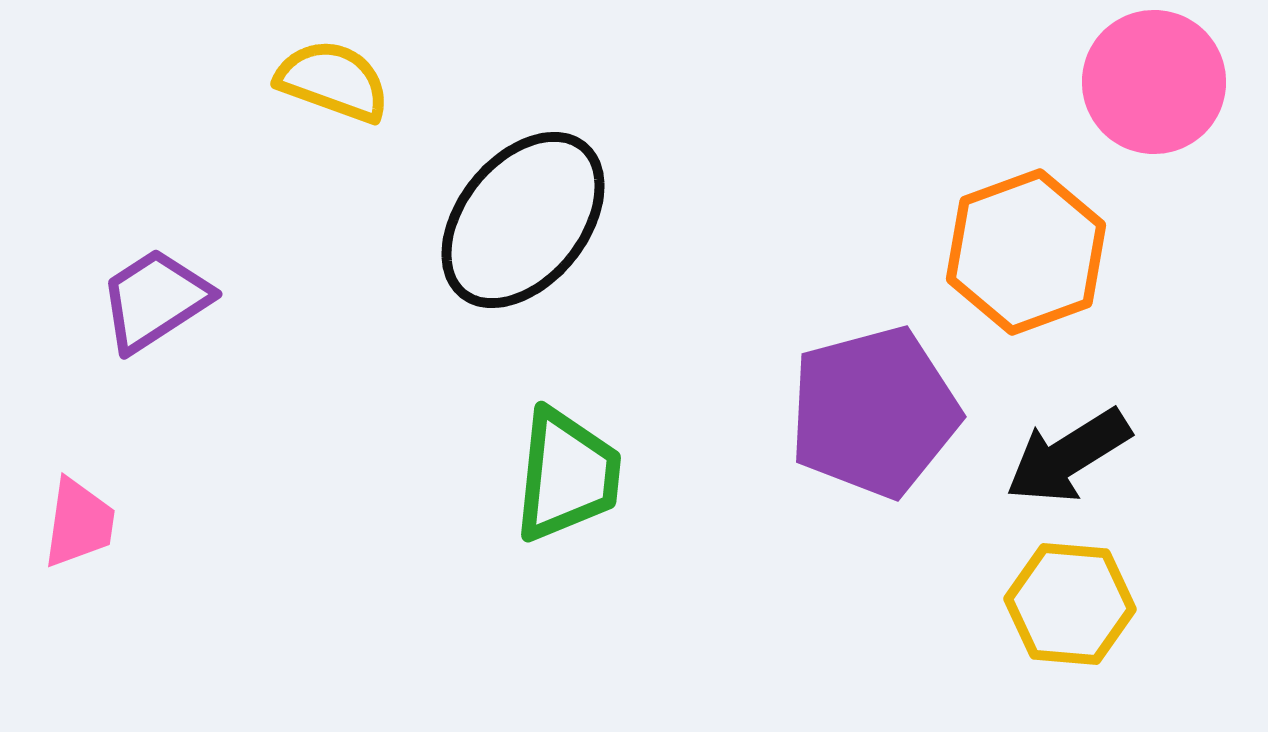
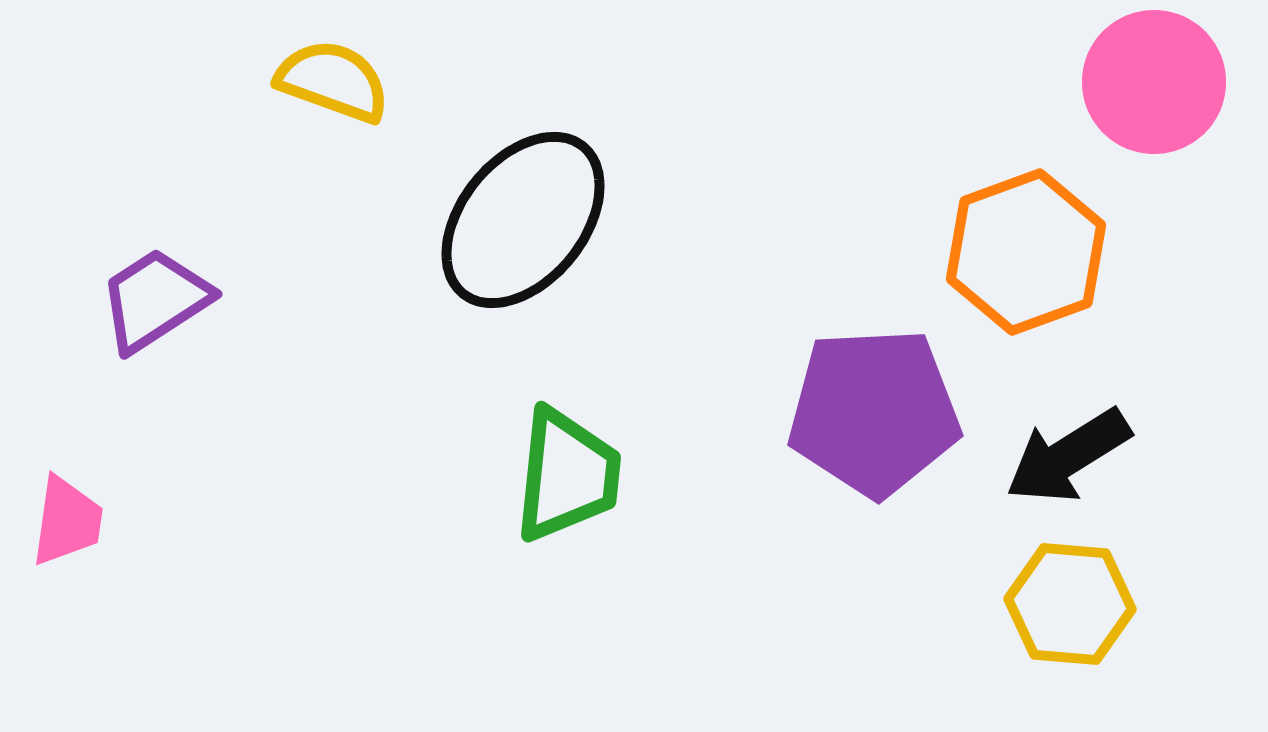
purple pentagon: rotated 12 degrees clockwise
pink trapezoid: moved 12 px left, 2 px up
